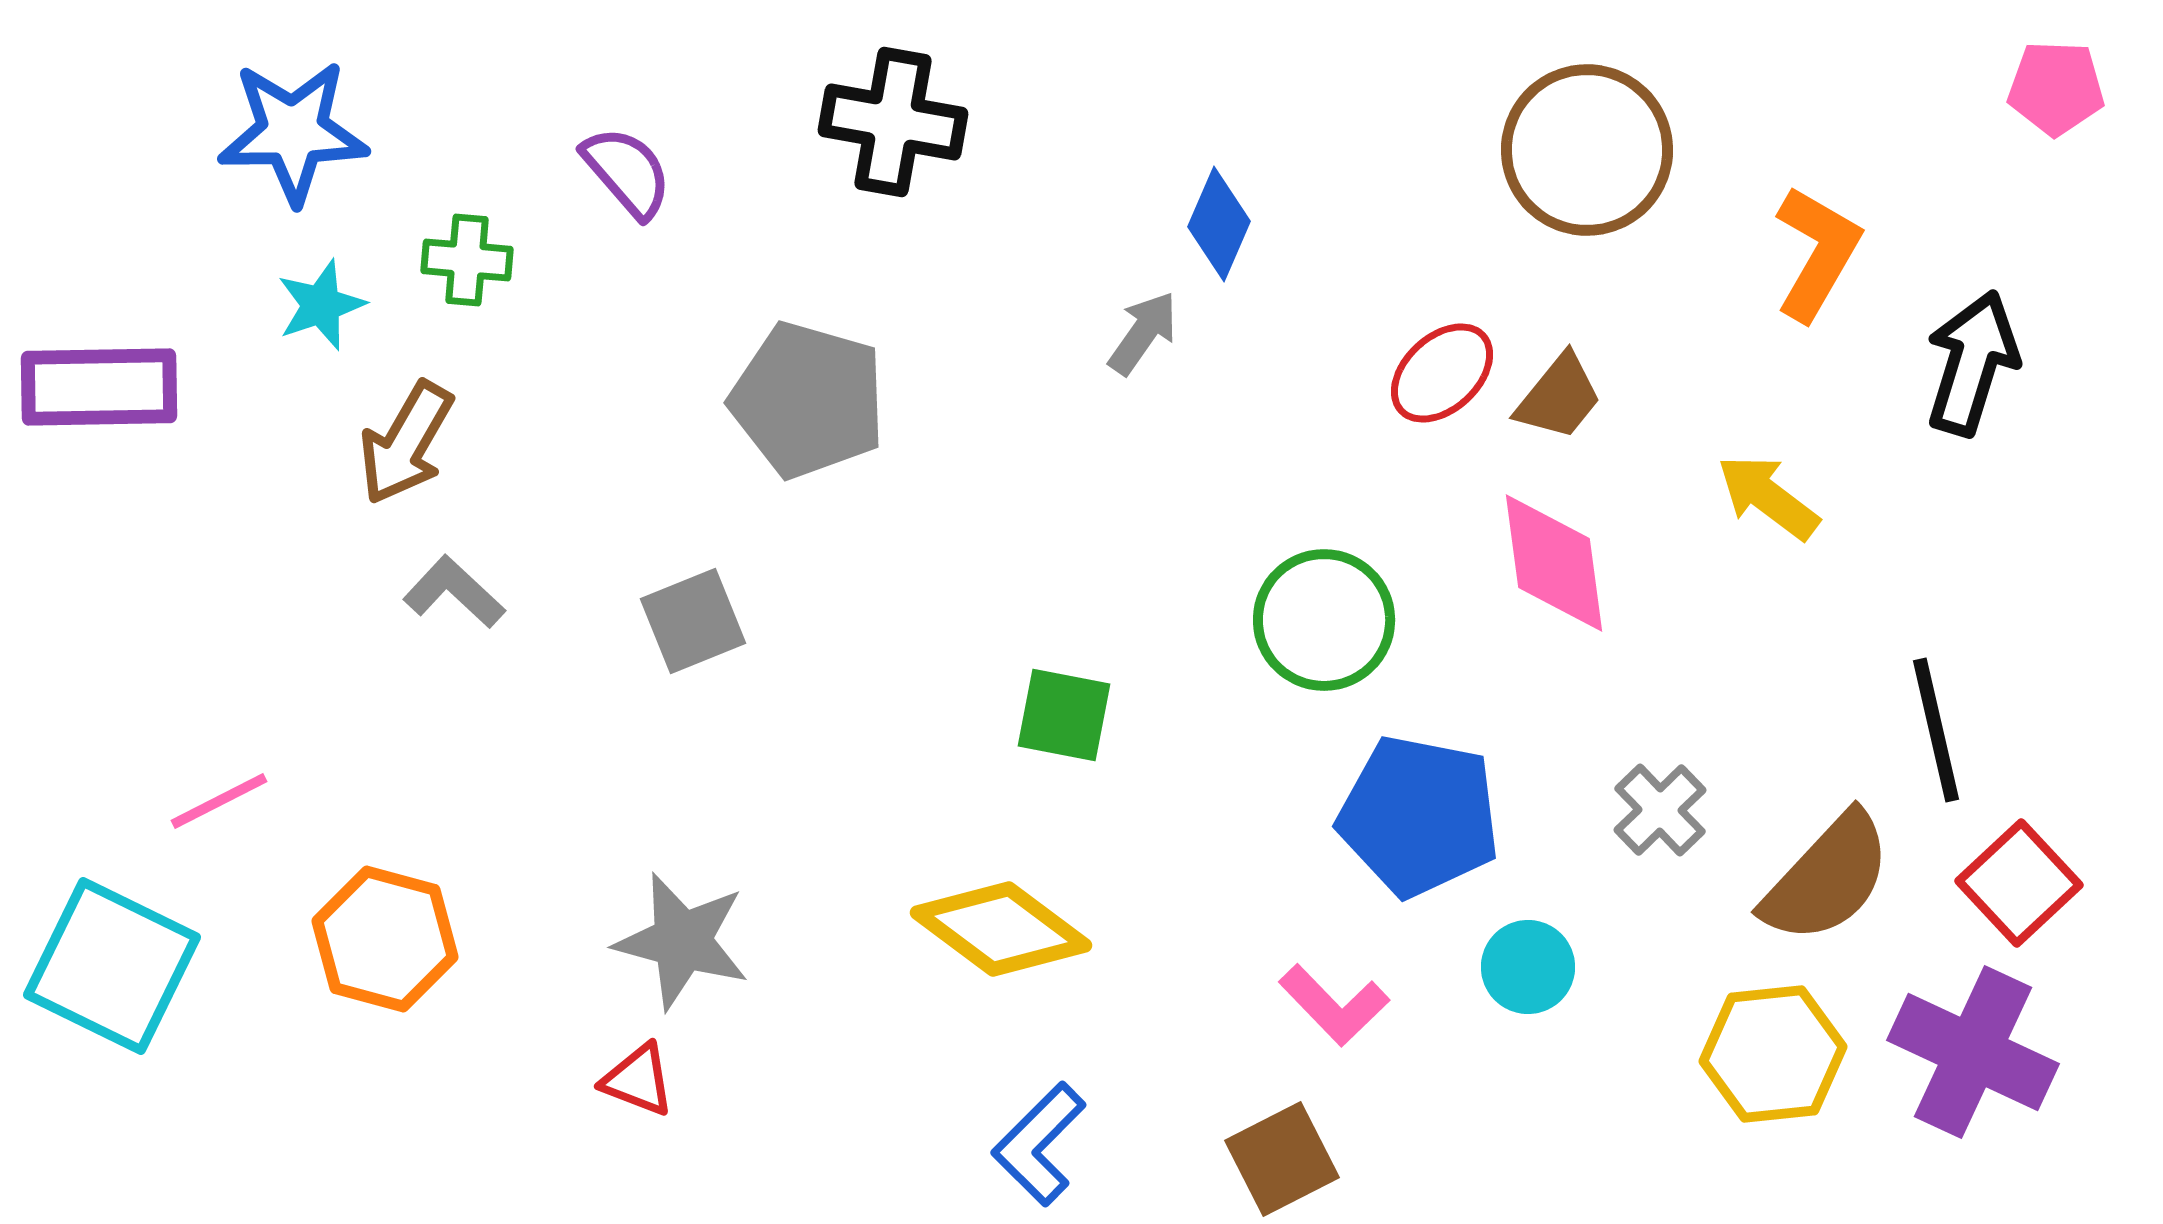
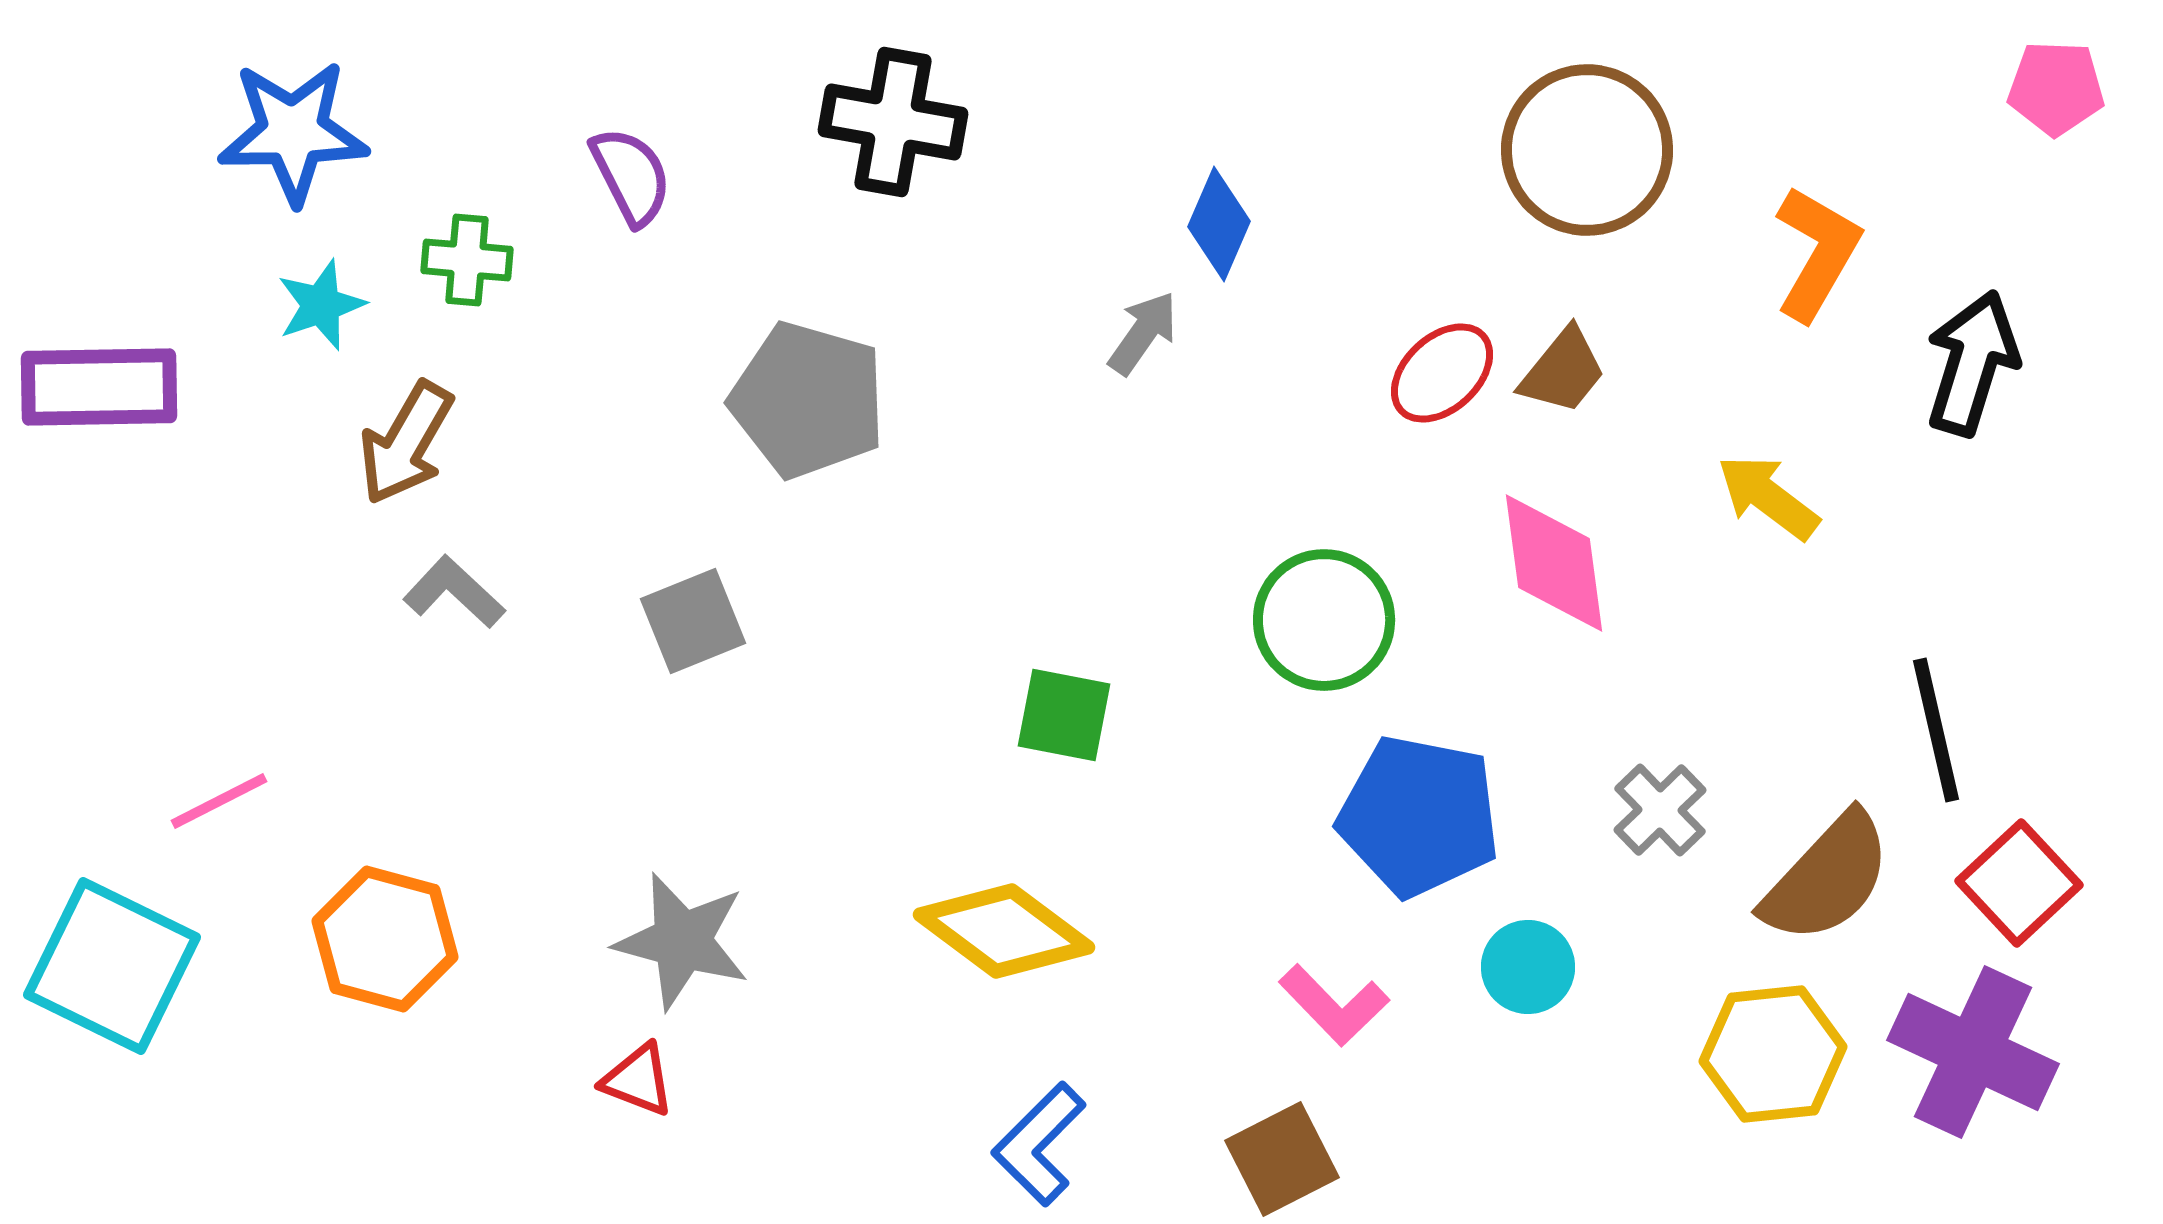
purple semicircle: moved 4 px right, 4 px down; rotated 14 degrees clockwise
brown trapezoid: moved 4 px right, 26 px up
yellow diamond: moved 3 px right, 2 px down
